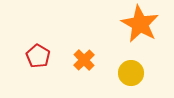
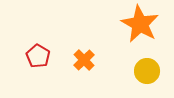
yellow circle: moved 16 px right, 2 px up
